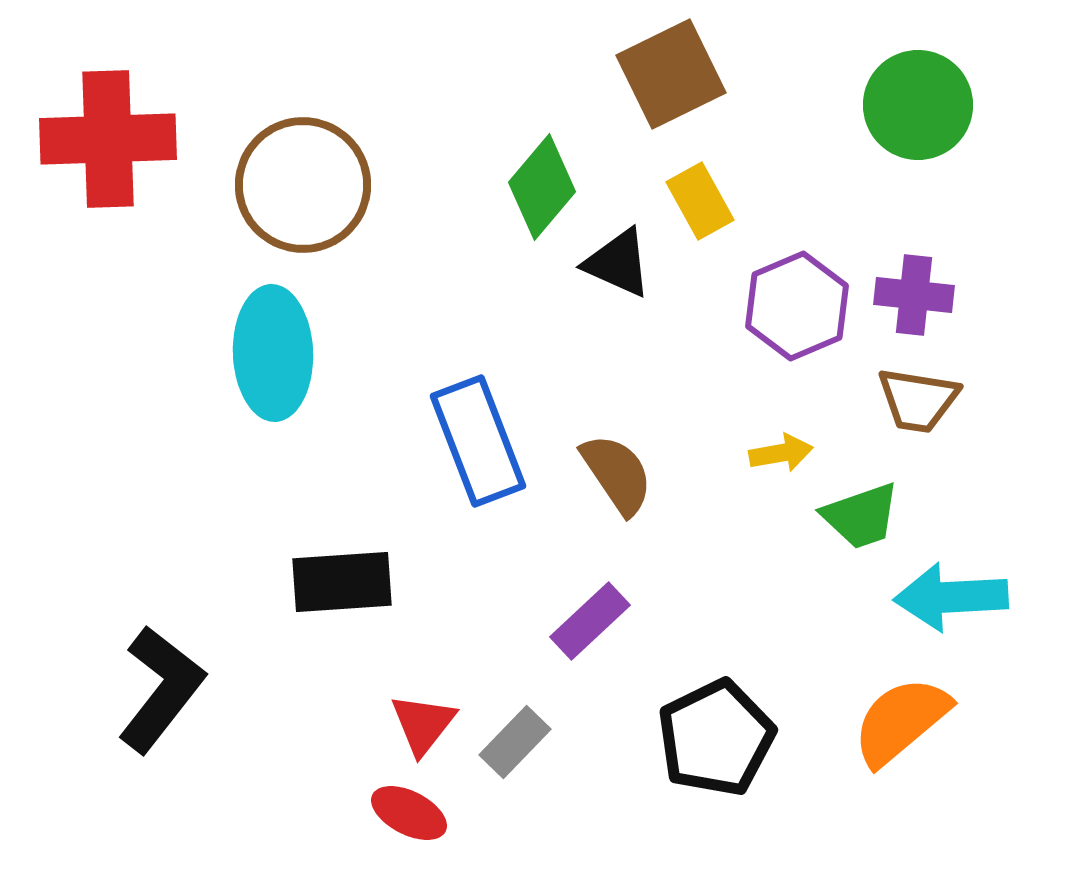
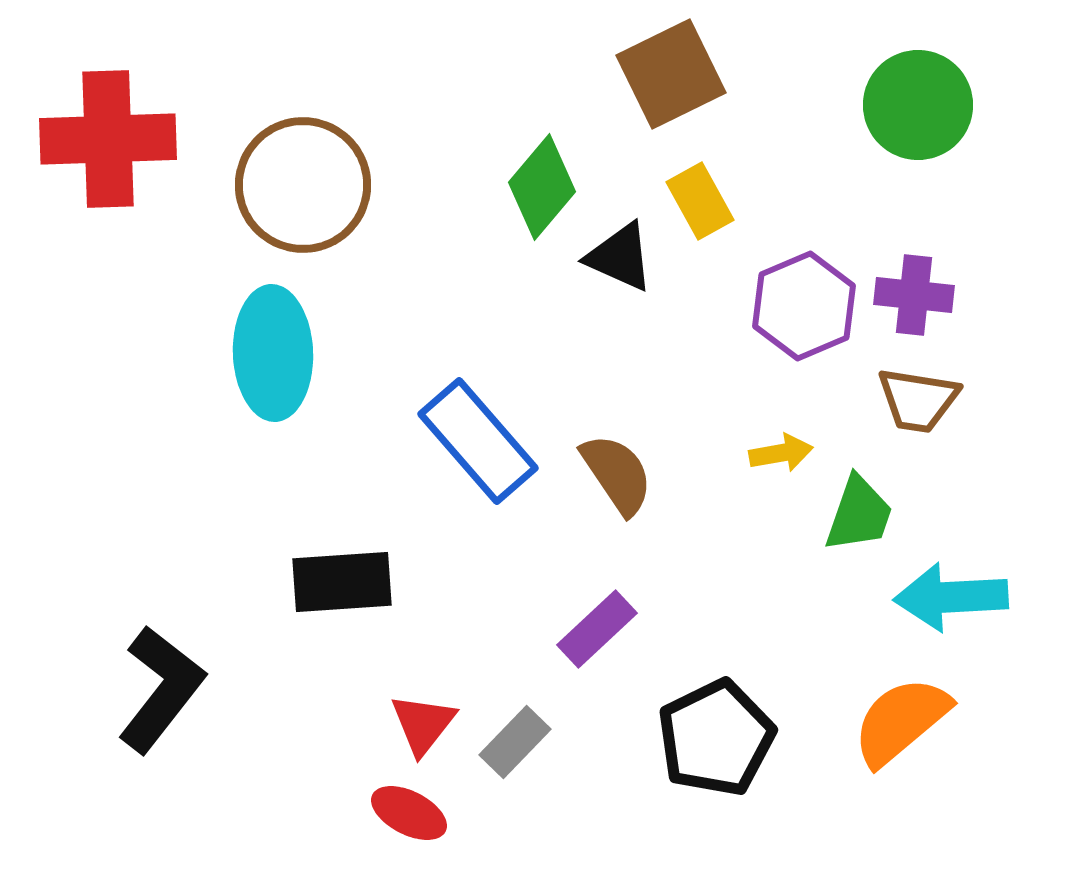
black triangle: moved 2 px right, 6 px up
purple hexagon: moved 7 px right
blue rectangle: rotated 20 degrees counterclockwise
green trapezoid: moved 2 px left, 2 px up; rotated 52 degrees counterclockwise
purple rectangle: moved 7 px right, 8 px down
